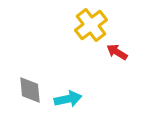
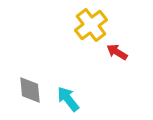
cyan arrow: rotated 116 degrees counterclockwise
